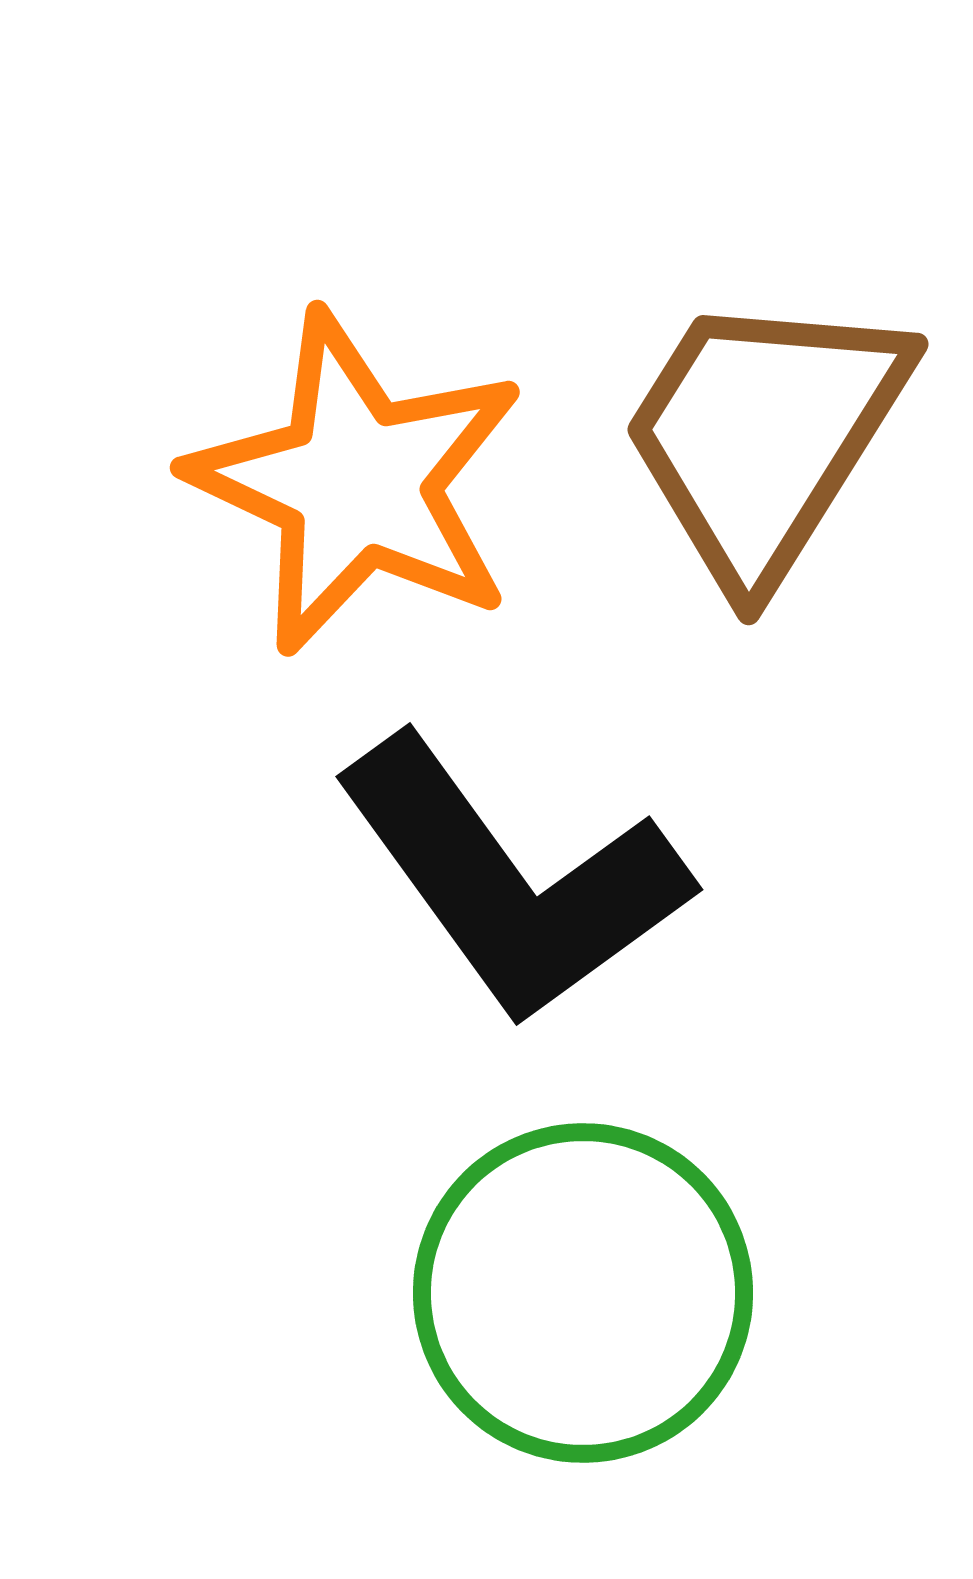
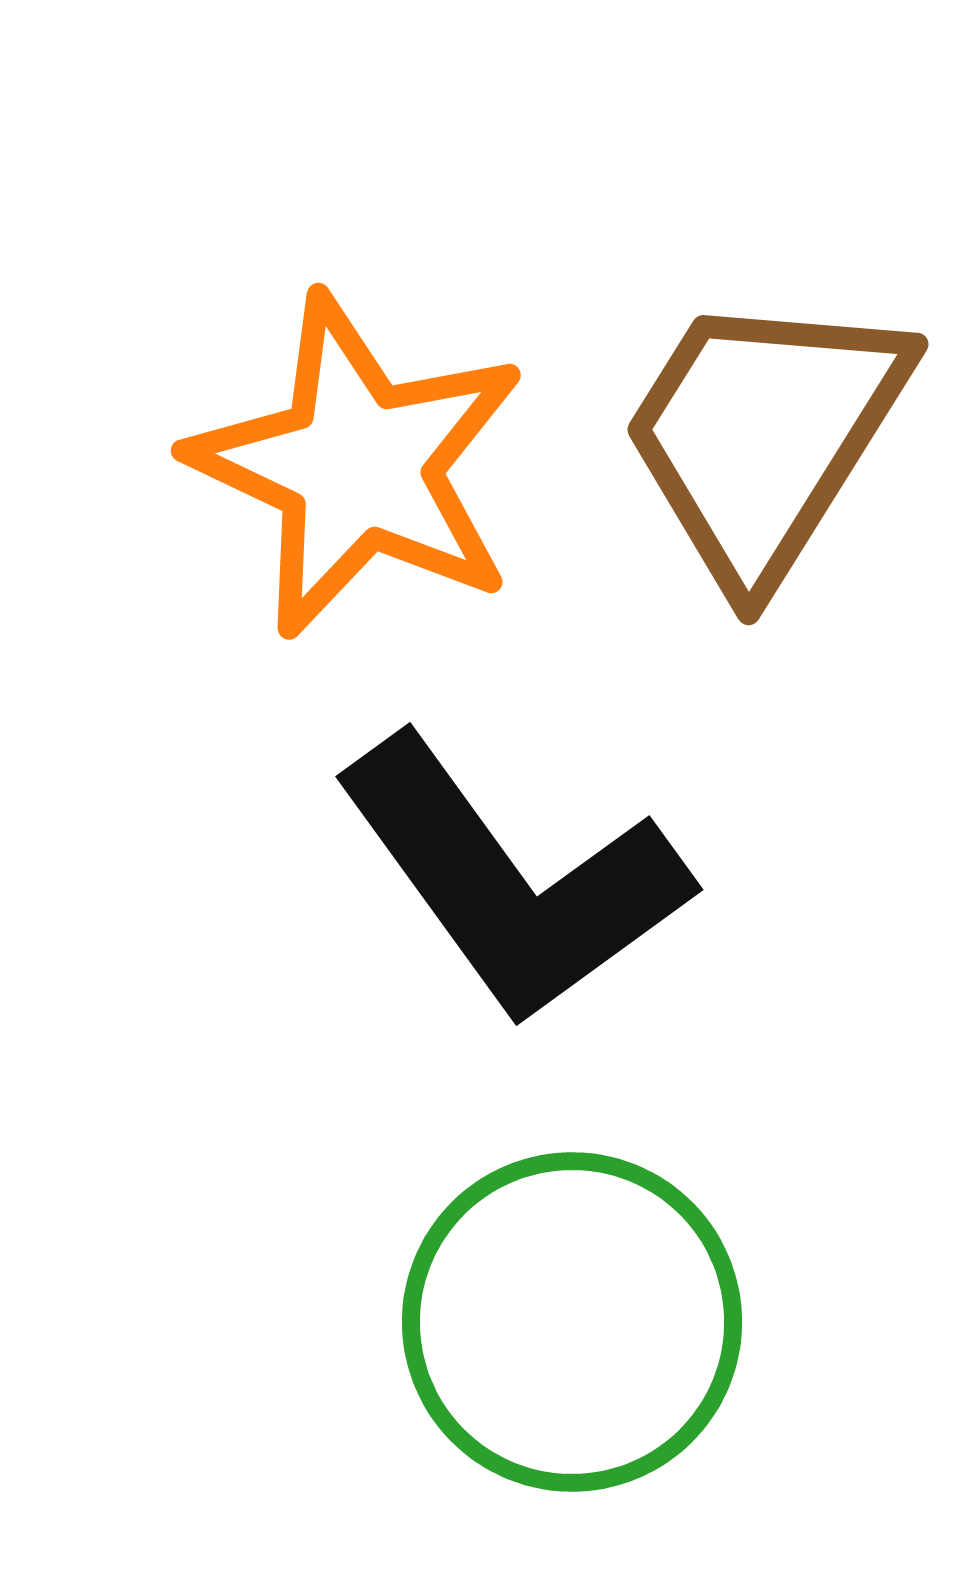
orange star: moved 1 px right, 17 px up
green circle: moved 11 px left, 29 px down
